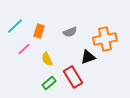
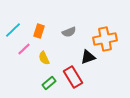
cyan line: moved 2 px left, 4 px down
gray semicircle: moved 1 px left
yellow semicircle: moved 3 px left, 1 px up
